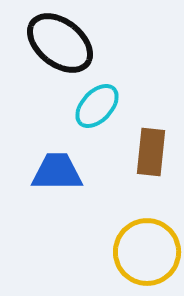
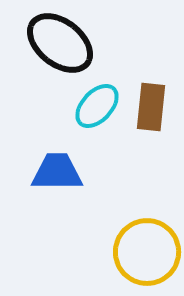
brown rectangle: moved 45 px up
